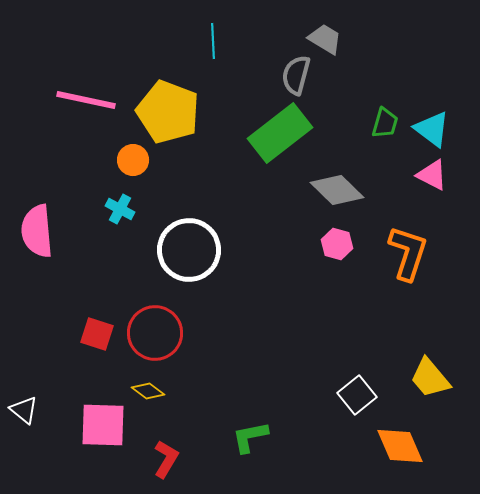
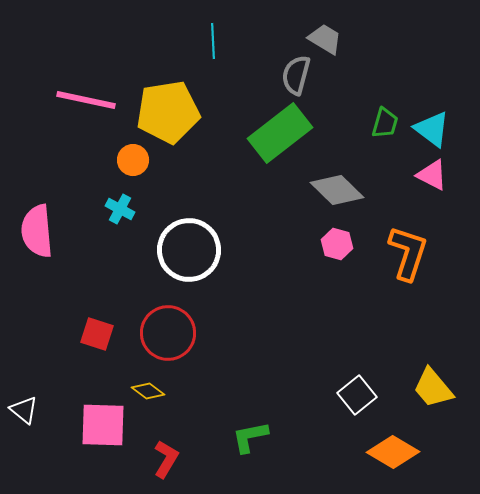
yellow pentagon: rotated 30 degrees counterclockwise
red circle: moved 13 px right
yellow trapezoid: moved 3 px right, 10 px down
orange diamond: moved 7 px left, 6 px down; rotated 36 degrees counterclockwise
